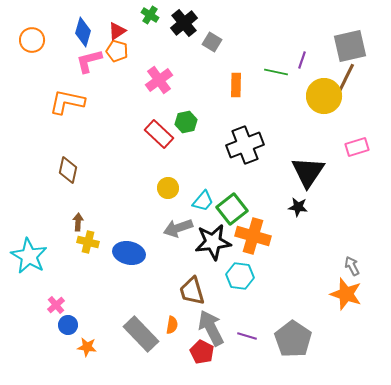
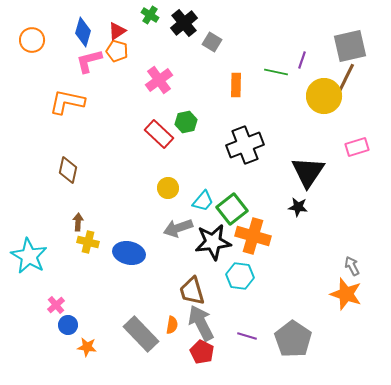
gray arrow at (211, 328): moved 10 px left, 5 px up
